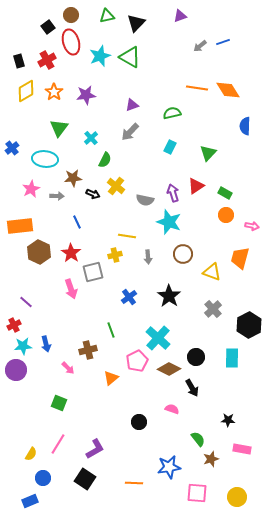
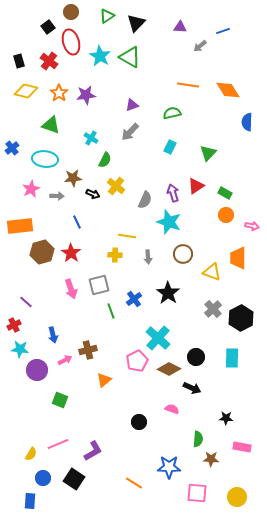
brown circle at (71, 15): moved 3 px up
green triangle at (107, 16): rotated 21 degrees counterclockwise
purple triangle at (180, 16): moved 11 px down; rotated 24 degrees clockwise
blue line at (223, 42): moved 11 px up
cyan star at (100, 56): rotated 20 degrees counterclockwise
red cross at (47, 60): moved 2 px right, 1 px down; rotated 24 degrees counterclockwise
orange line at (197, 88): moved 9 px left, 3 px up
yellow diamond at (26, 91): rotated 45 degrees clockwise
orange star at (54, 92): moved 5 px right, 1 px down
blue semicircle at (245, 126): moved 2 px right, 4 px up
green triangle at (59, 128): moved 8 px left, 3 px up; rotated 48 degrees counterclockwise
cyan cross at (91, 138): rotated 16 degrees counterclockwise
gray semicircle at (145, 200): rotated 78 degrees counterclockwise
brown hexagon at (39, 252): moved 3 px right; rotated 20 degrees clockwise
yellow cross at (115, 255): rotated 16 degrees clockwise
orange trapezoid at (240, 258): moved 2 px left; rotated 15 degrees counterclockwise
gray square at (93, 272): moved 6 px right, 13 px down
black star at (169, 296): moved 1 px left, 3 px up
blue cross at (129, 297): moved 5 px right, 2 px down
black hexagon at (249, 325): moved 8 px left, 7 px up
green line at (111, 330): moved 19 px up
blue arrow at (46, 344): moved 7 px right, 9 px up
cyan star at (23, 346): moved 3 px left, 3 px down; rotated 12 degrees clockwise
pink arrow at (68, 368): moved 3 px left, 8 px up; rotated 72 degrees counterclockwise
purple circle at (16, 370): moved 21 px right
orange triangle at (111, 378): moved 7 px left, 2 px down
black arrow at (192, 388): rotated 36 degrees counterclockwise
green square at (59, 403): moved 1 px right, 3 px up
black star at (228, 420): moved 2 px left, 2 px up
green semicircle at (198, 439): rotated 42 degrees clockwise
pink line at (58, 444): rotated 35 degrees clockwise
purple L-shape at (95, 449): moved 2 px left, 2 px down
pink rectangle at (242, 449): moved 2 px up
brown star at (211, 459): rotated 21 degrees clockwise
blue star at (169, 467): rotated 10 degrees clockwise
black square at (85, 479): moved 11 px left
orange line at (134, 483): rotated 30 degrees clockwise
blue rectangle at (30, 501): rotated 63 degrees counterclockwise
